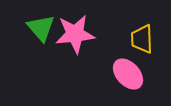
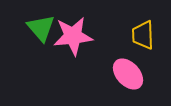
pink star: moved 2 px left, 2 px down
yellow trapezoid: moved 1 px right, 4 px up
